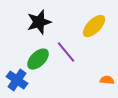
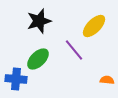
black star: moved 1 px up
purple line: moved 8 px right, 2 px up
blue cross: moved 1 px left, 1 px up; rotated 30 degrees counterclockwise
